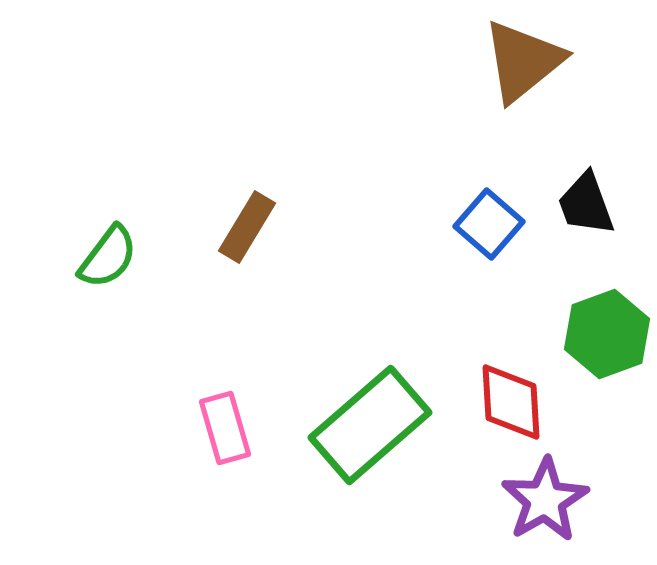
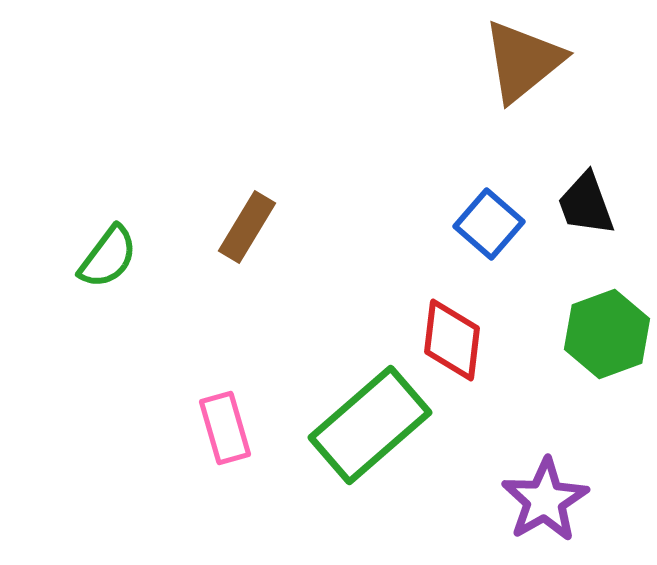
red diamond: moved 59 px left, 62 px up; rotated 10 degrees clockwise
